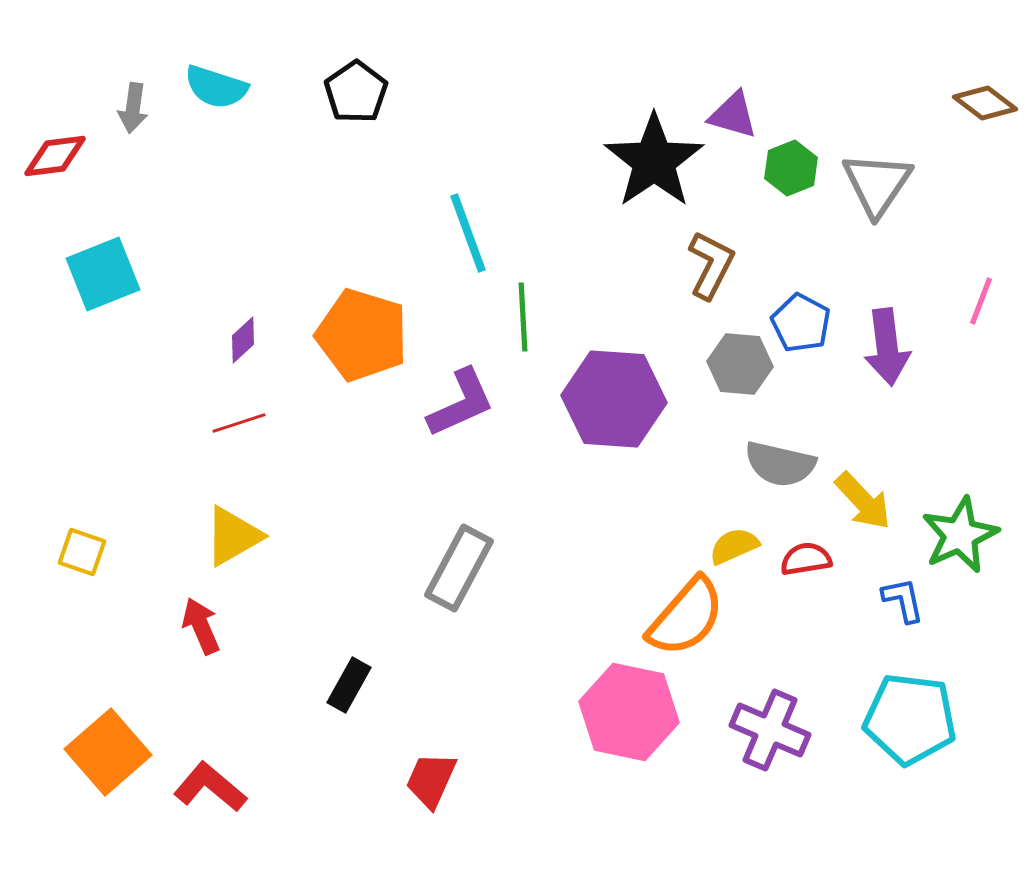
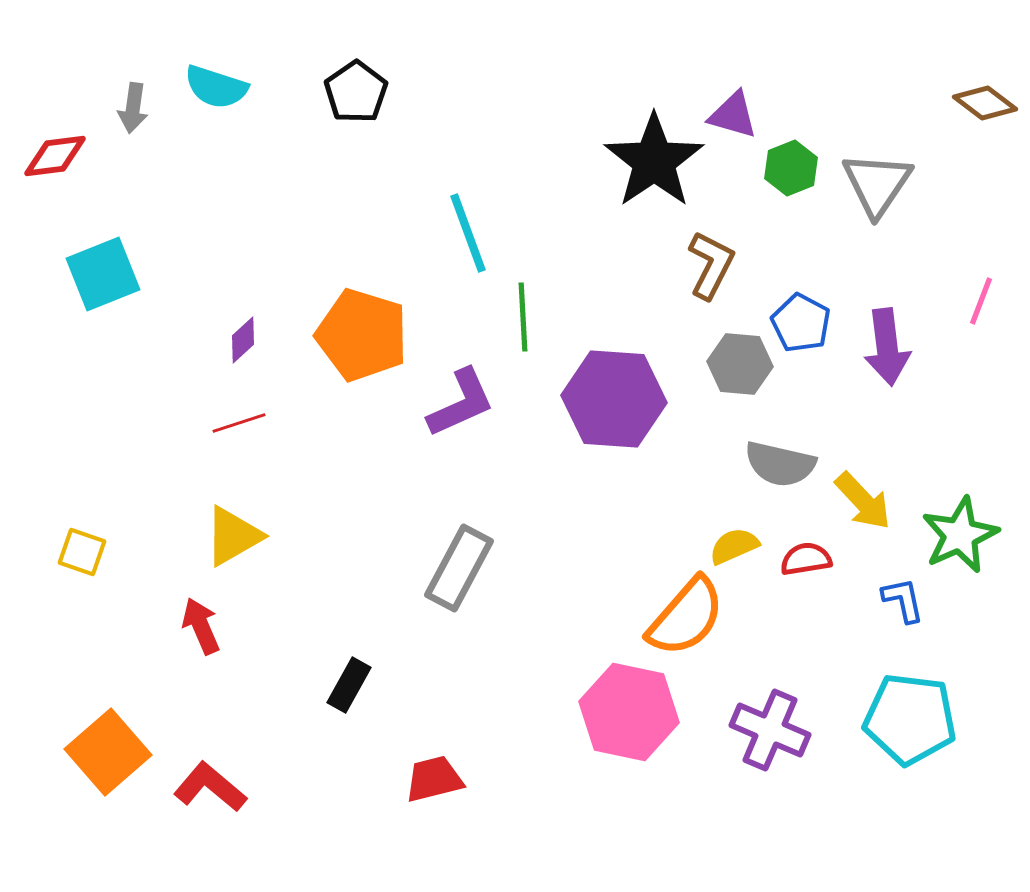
red trapezoid: moved 3 px right, 1 px up; rotated 52 degrees clockwise
